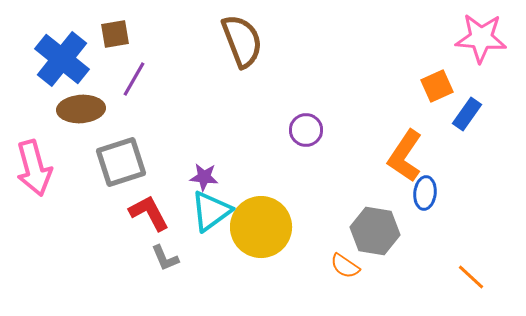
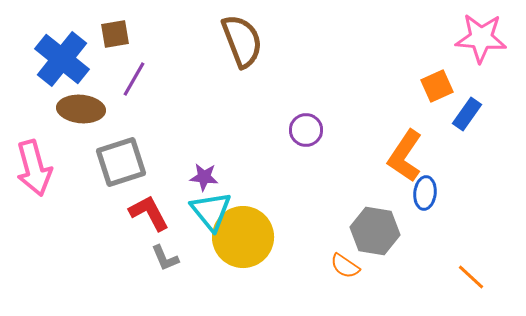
brown ellipse: rotated 9 degrees clockwise
cyan triangle: rotated 33 degrees counterclockwise
yellow circle: moved 18 px left, 10 px down
